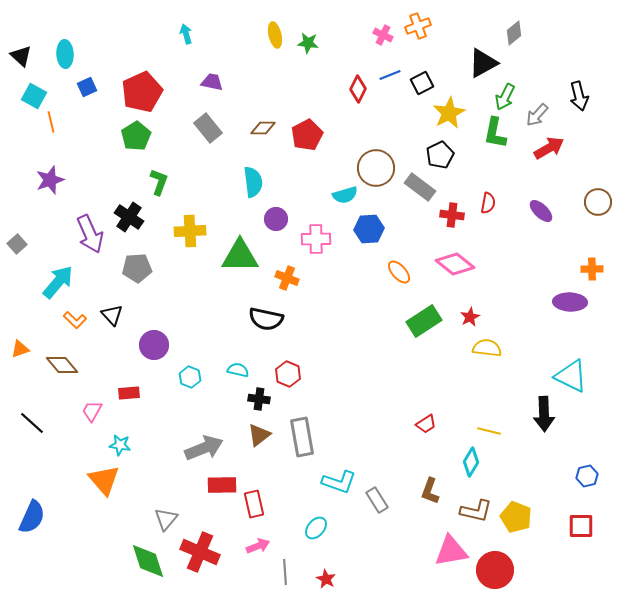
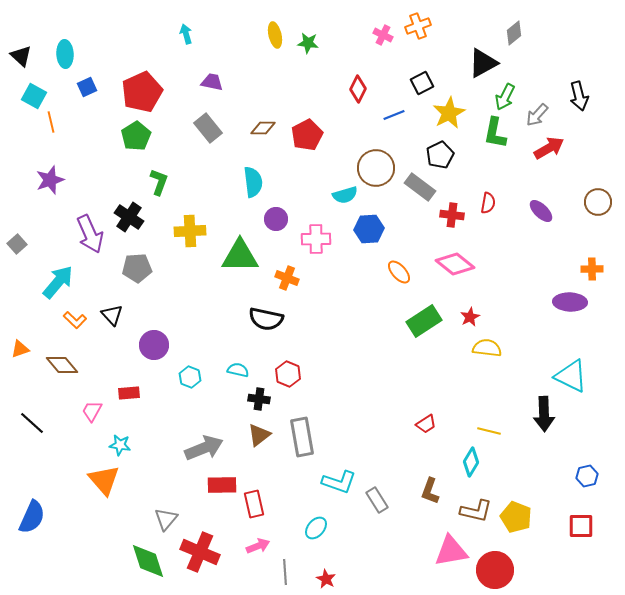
blue line at (390, 75): moved 4 px right, 40 px down
